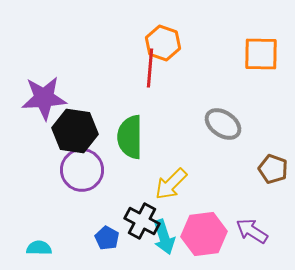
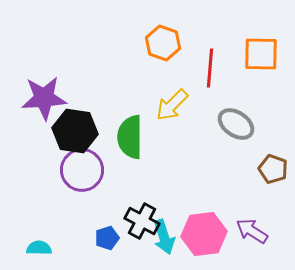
red line: moved 60 px right
gray ellipse: moved 13 px right
yellow arrow: moved 1 px right, 79 px up
blue pentagon: rotated 25 degrees clockwise
